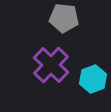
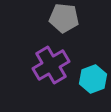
purple cross: rotated 15 degrees clockwise
